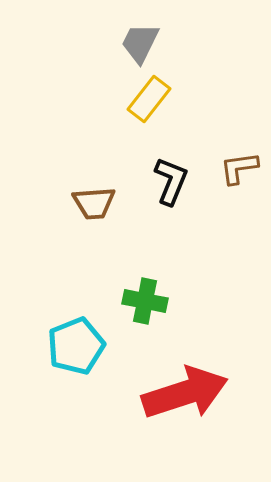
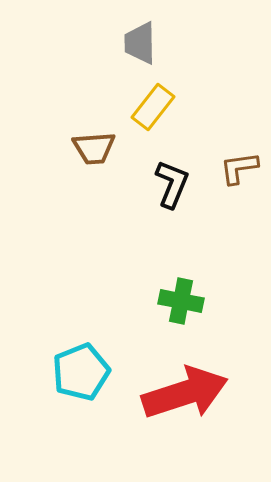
gray trapezoid: rotated 27 degrees counterclockwise
yellow rectangle: moved 4 px right, 8 px down
black L-shape: moved 1 px right, 3 px down
brown trapezoid: moved 55 px up
green cross: moved 36 px right
cyan pentagon: moved 5 px right, 26 px down
